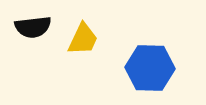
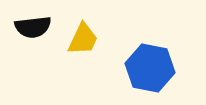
blue hexagon: rotated 9 degrees clockwise
